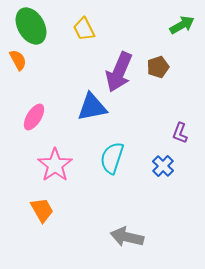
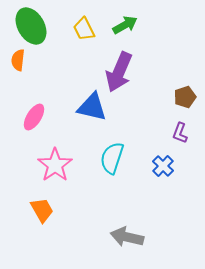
green arrow: moved 57 px left
orange semicircle: rotated 145 degrees counterclockwise
brown pentagon: moved 27 px right, 30 px down
blue triangle: rotated 24 degrees clockwise
